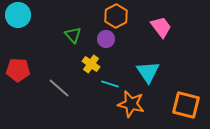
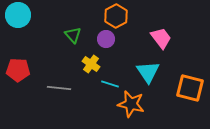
pink trapezoid: moved 11 px down
gray line: rotated 35 degrees counterclockwise
orange square: moved 4 px right, 17 px up
